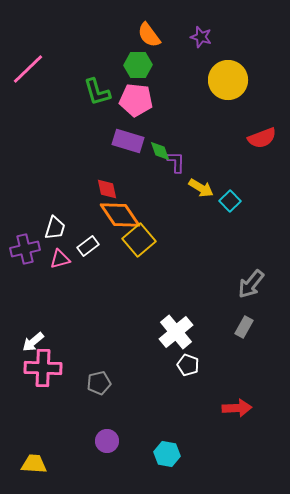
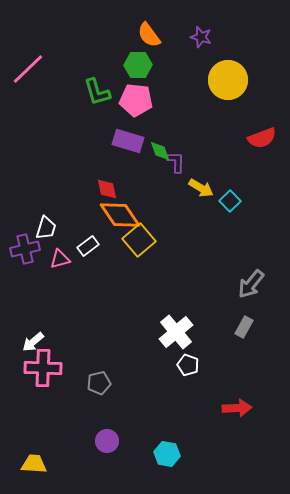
white trapezoid: moved 9 px left
